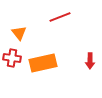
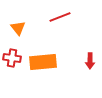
orange triangle: moved 1 px left, 5 px up
orange rectangle: moved 1 px up; rotated 8 degrees clockwise
